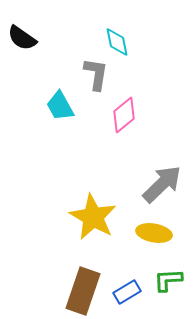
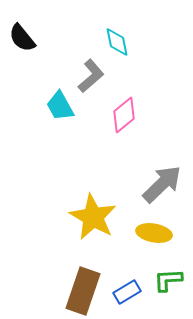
black semicircle: rotated 16 degrees clockwise
gray L-shape: moved 5 px left, 2 px down; rotated 40 degrees clockwise
